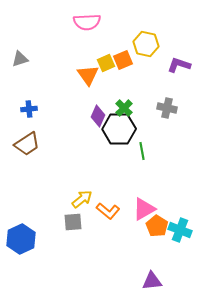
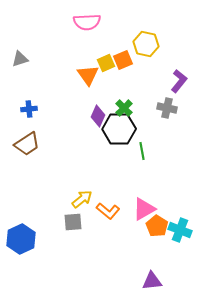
purple L-shape: moved 16 px down; rotated 110 degrees clockwise
